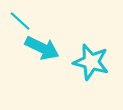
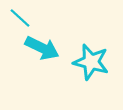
cyan line: moved 3 px up
